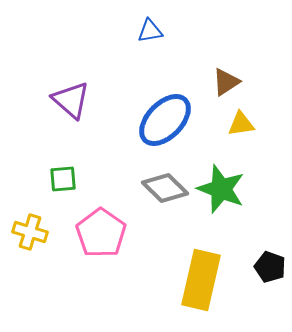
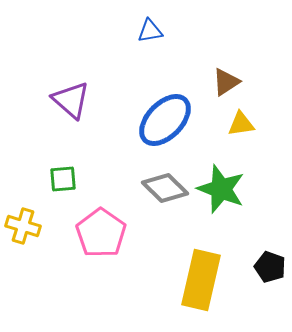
yellow cross: moved 7 px left, 6 px up
